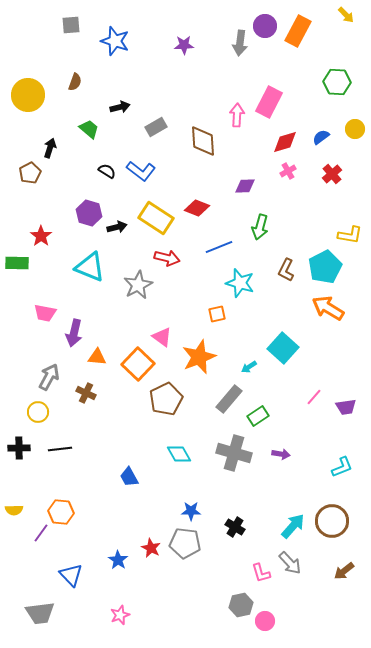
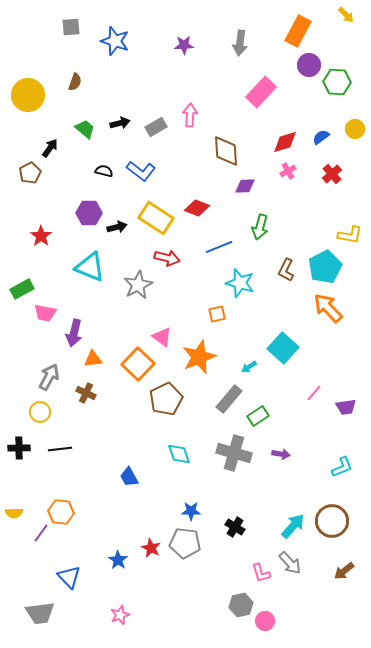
gray square at (71, 25): moved 2 px down
purple circle at (265, 26): moved 44 px right, 39 px down
pink rectangle at (269, 102): moved 8 px left, 10 px up; rotated 16 degrees clockwise
black arrow at (120, 107): moved 16 px down
pink arrow at (237, 115): moved 47 px left
green trapezoid at (89, 129): moved 4 px left
brown diamond at (203, 141): moved 23 px right, 10 px down
black arrow at (50, 148): rotated 18 degrees clockwise
black semicircle at (107, 171): moved 3 px left; rotated 18 degrees counterclockwise
purple hexagon at (89, 213): rotated 15 degrees counterclockwise
green rectangle at (17, 263): moved 5 px right, 26 px down; rotated 30 degrees counterclockwise
orange arrow at (328, 308): rotated 16 degrees clockwise
orange triangle at (97, 357): moved 4 px left, 2 px down; rotated 12 degrees counterclockwise
pink line at (314, 397): moved 4 px up
yellow circle at (38, 412): moved 2 px right
cyan diamond at (179, 454): rotated 10 degrees clockwise
yellow semicircle at (14, 510): moved 3 px down
blue triangle at (71, 575): moved 2 px left, 2 px down
